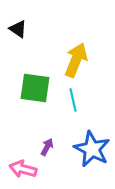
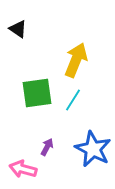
green square: moved 2 px right, 5 px down; rotated 16 degrees counterclockwise
cyan line: rotated 45 degrees clockwise
blue star: moved 1 px right
